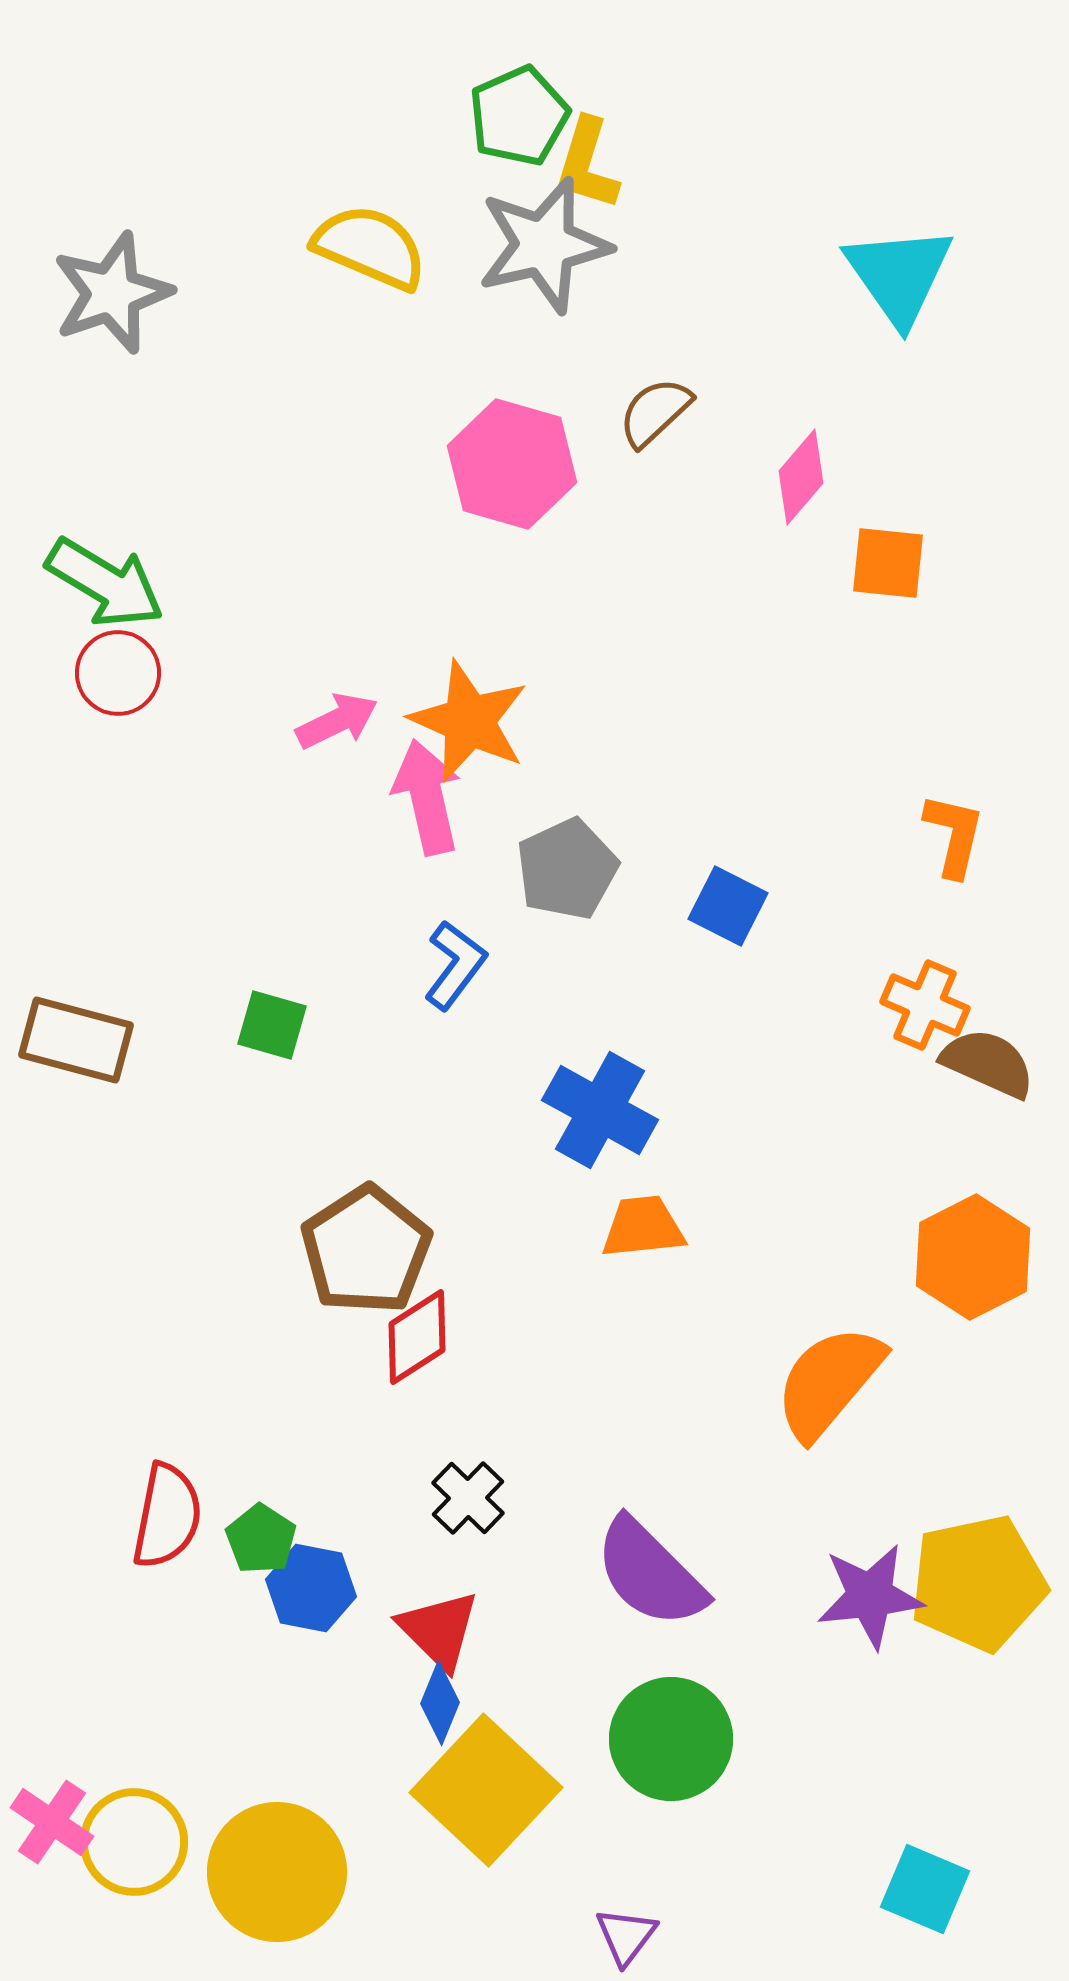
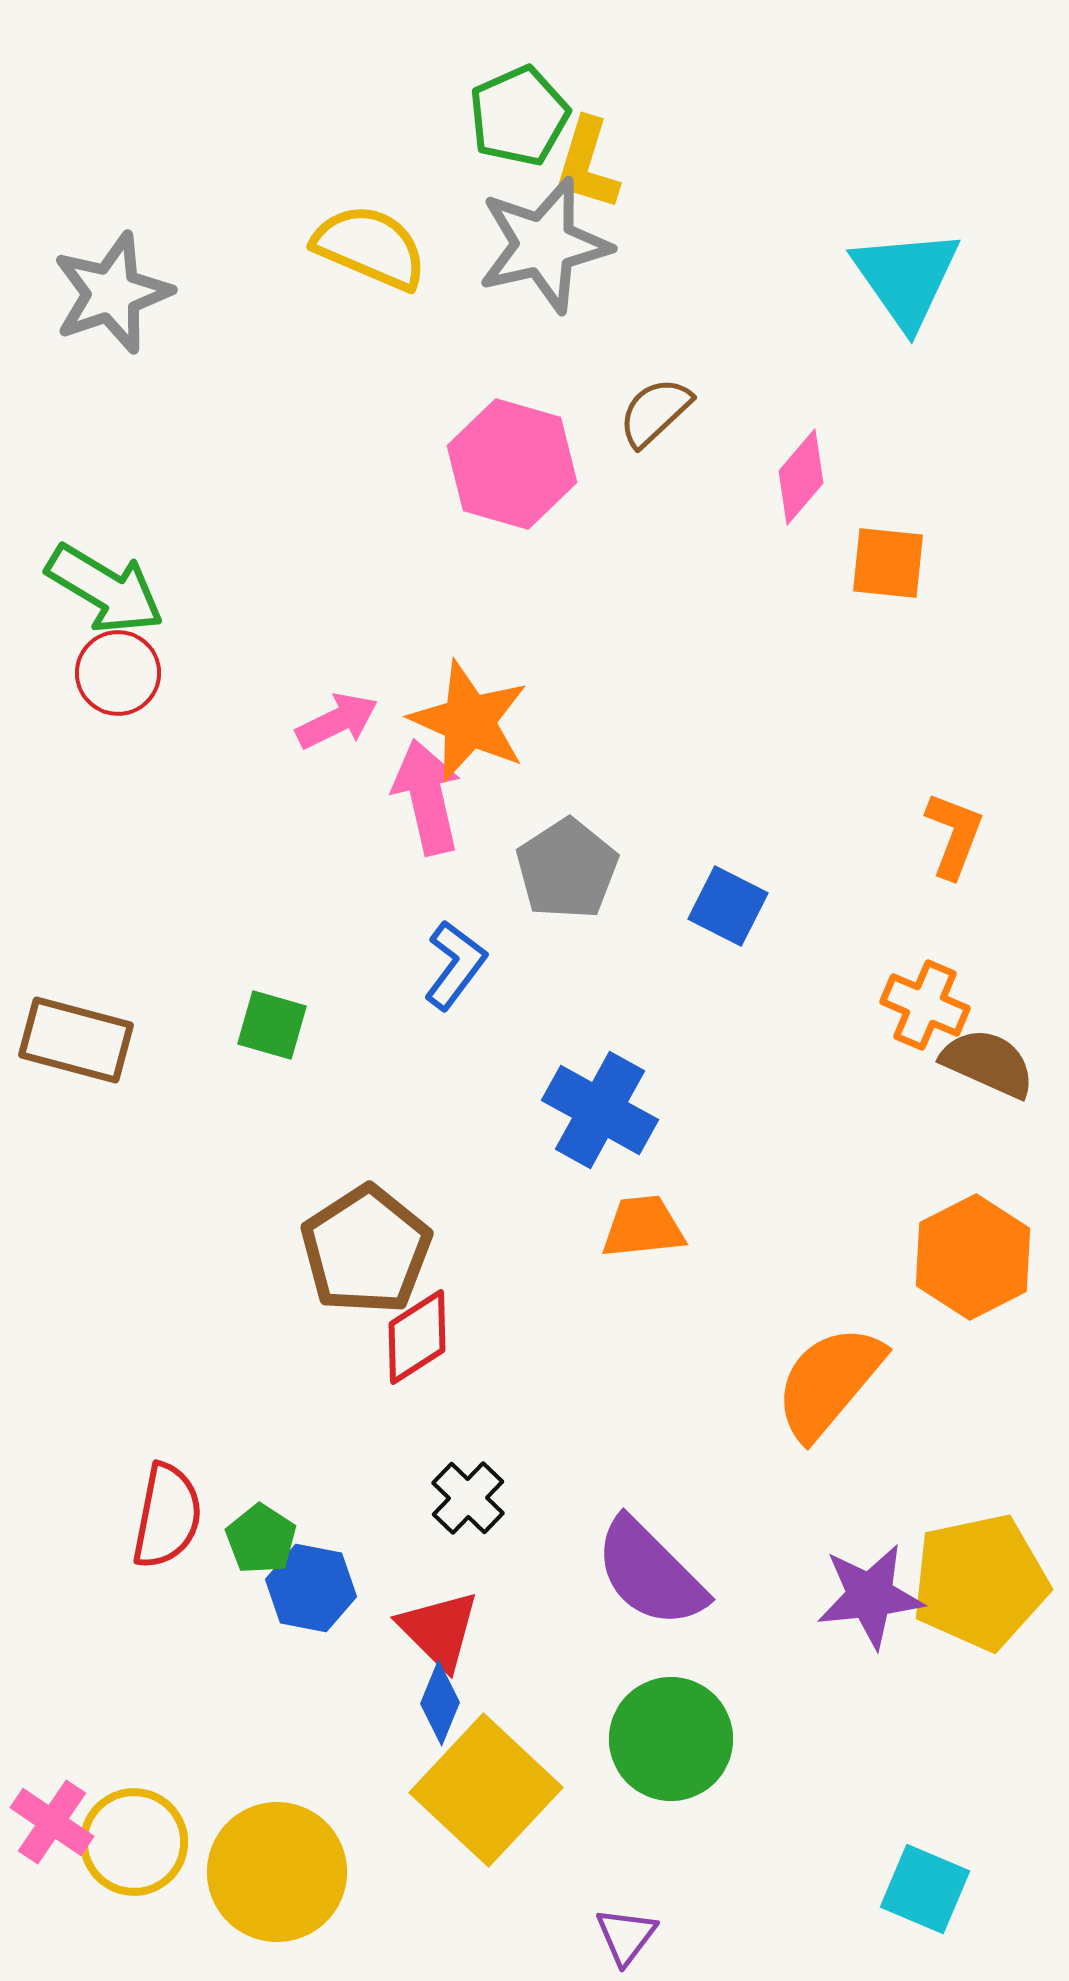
cyan triangle at (899, 275): moved 7 px right, 3 px down
green arrow at (105, 583): moved 6 px down
orange L-shape at (954, 835): rotated 8 degrees clockwise
gray pentagon at (567, 869): rotated 8 degrees counterclockwise
yellow pentagon at (978, 1583): moved 2 px right, 1 px up
